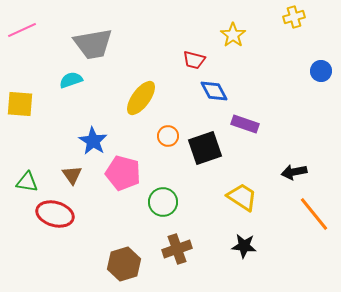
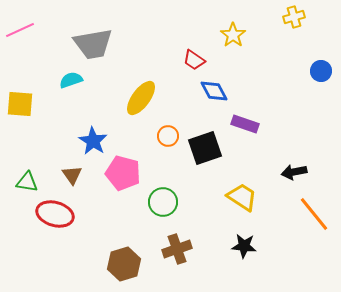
pink line: moved 2 px left
red trapezoid: rotated 20 degrees clockwise
